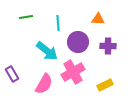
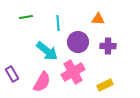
pink semicircle: moved 2 px left, 2 px up
